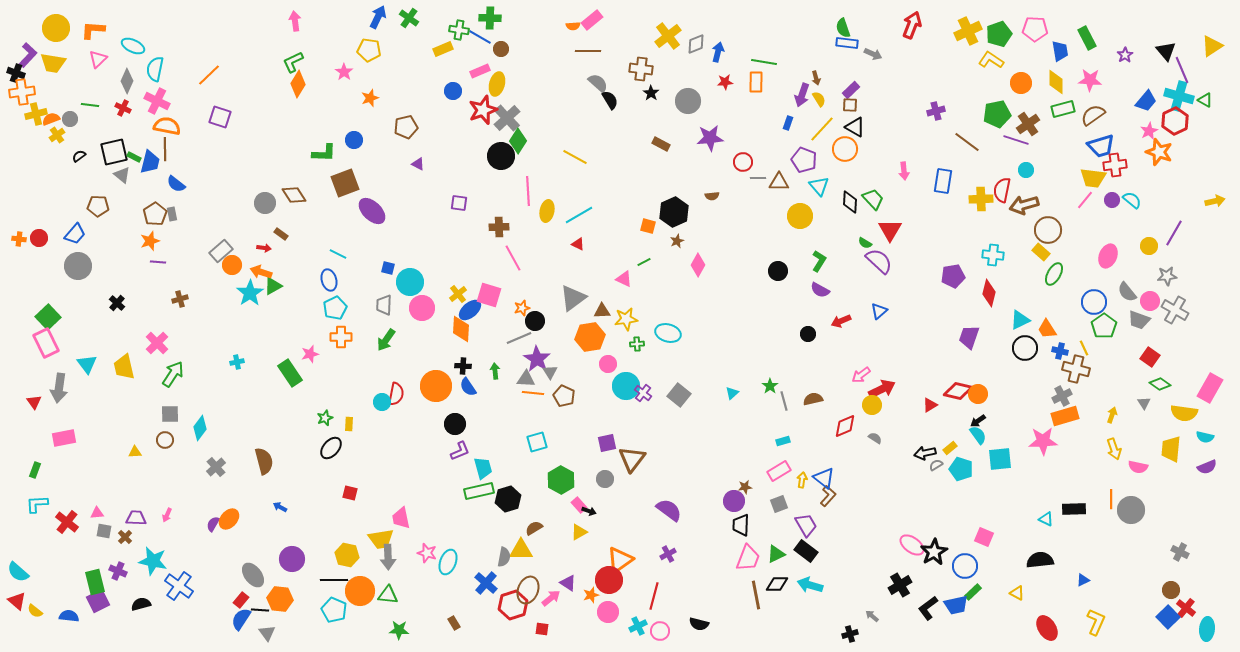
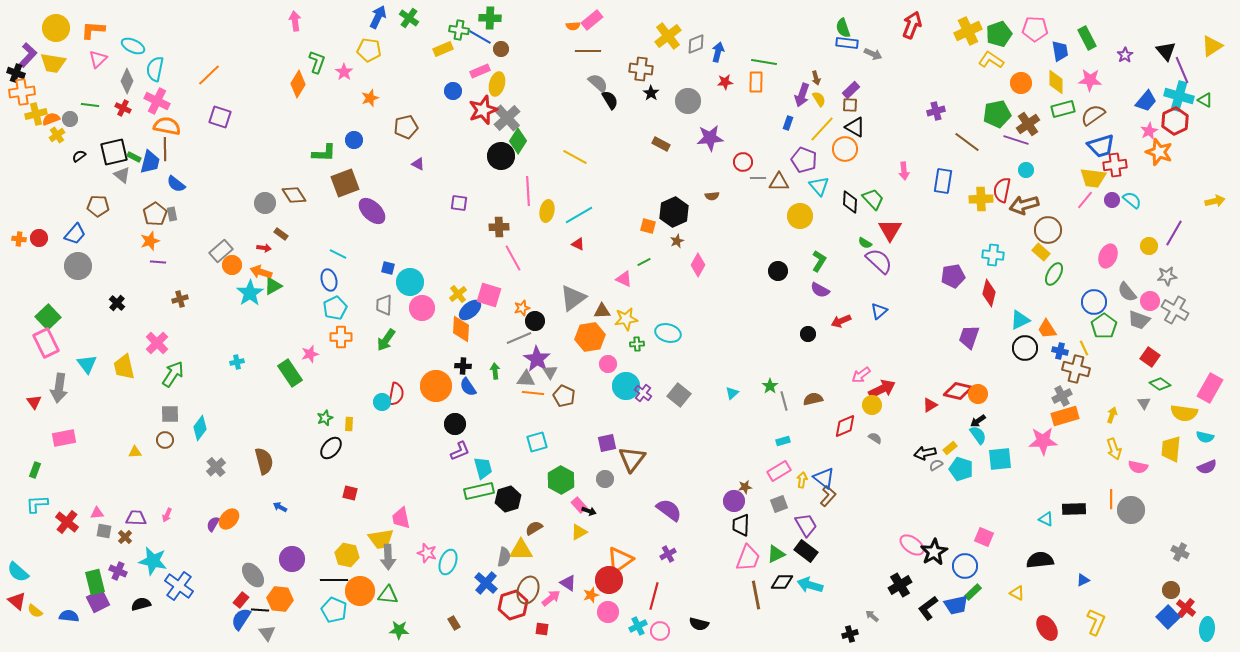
green L-shape at (293, 62): moved 24 px right; rotated 135 degrees clockwise
black diamond at (777, 584): moved 5 px right, 2 px up
